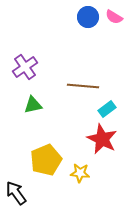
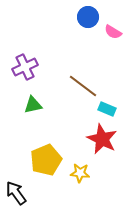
pink semicircle: moved 1 px left, 15 px down
purple cross: rotated 10 degrees clockwise
brown line: rotated 32 degrees clockwise
cyan rectangle: rotated 60 degrees clockwise
